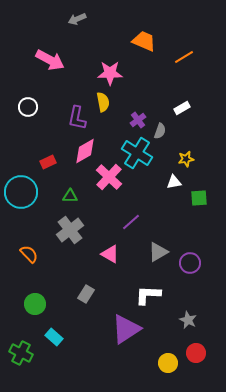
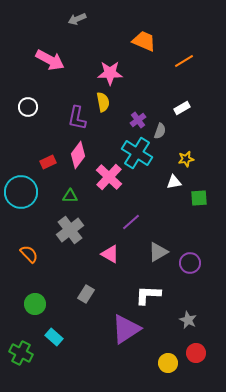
orange line: moved 4 px down
pink diamond: moved 7 px left, 4 px down; rotated 24 degrees counterclockwise
